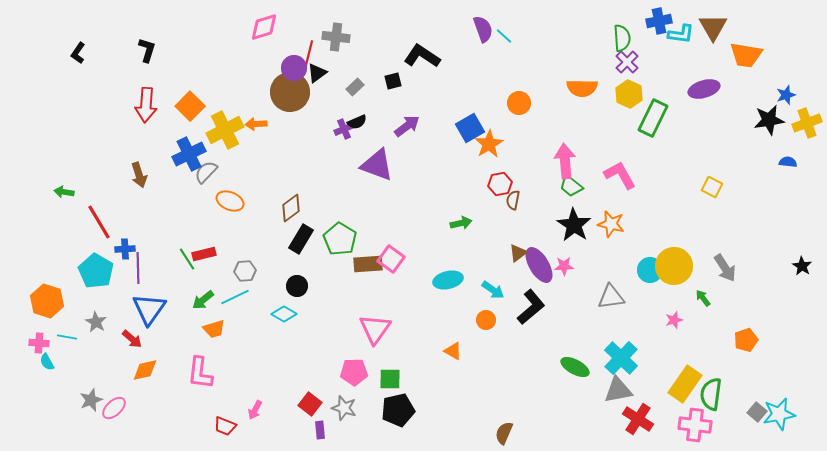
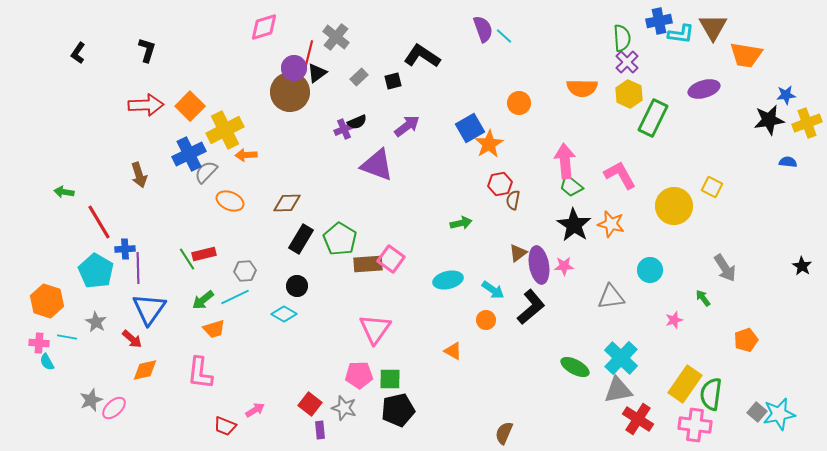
gray cross at (336, 37): rotated 32 degrees clockwise
gray rectangle at (355, 87): moved 4 px right, 10 px up
blue star at (786, 95): rotated 12 degrees clockwise
red arrow at (146, 105): rotated 96 degrees counterclockwise
orange arrow at (256, 124): moved 10 px left, 31 px down
brown diamond at (291, 208): moved 4 px left, 5 px up; rotated 36 degrees clockwise
purple ellipse at (539, 265): rotated 21 degrees clockwise
yellow circle at (674, 266): moved 60 px up
pink pentagon at (354, 372): moved 5 px right, 3 px down
pink arrow at (255, 410): rotated 150 degrees counterclockwise
